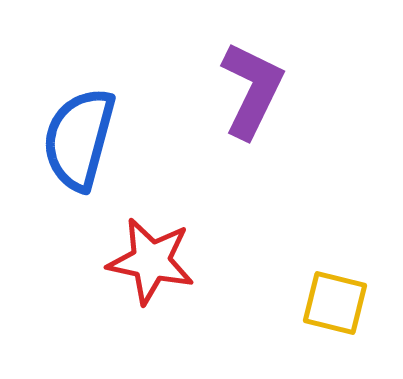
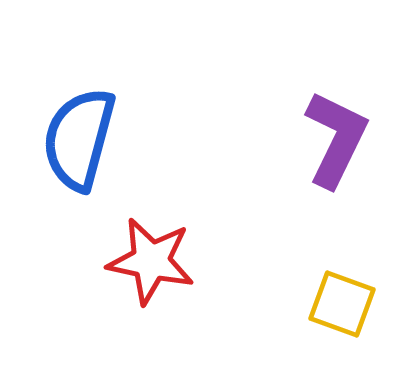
purple L-shape: moved 84 px right, 49 px down
yellow square: moved 7 px right, 1 px down; rotated 6 degrees clockwise
